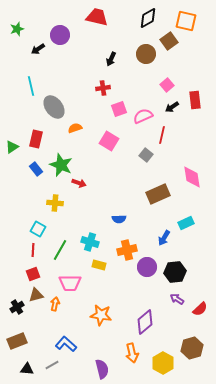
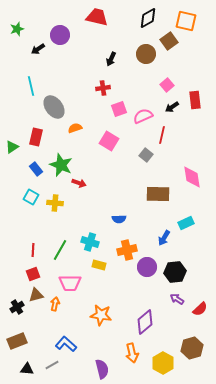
red rectangle at (36, 139): moved 2 px up
brown rectangle at (158, 194): rotated 25 degrees clockwise
cyan square at (38, 229): moved 7 px left, 32 px up
